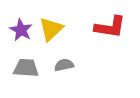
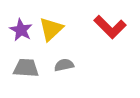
red L-shape: rotated 36 degrees clockwise
